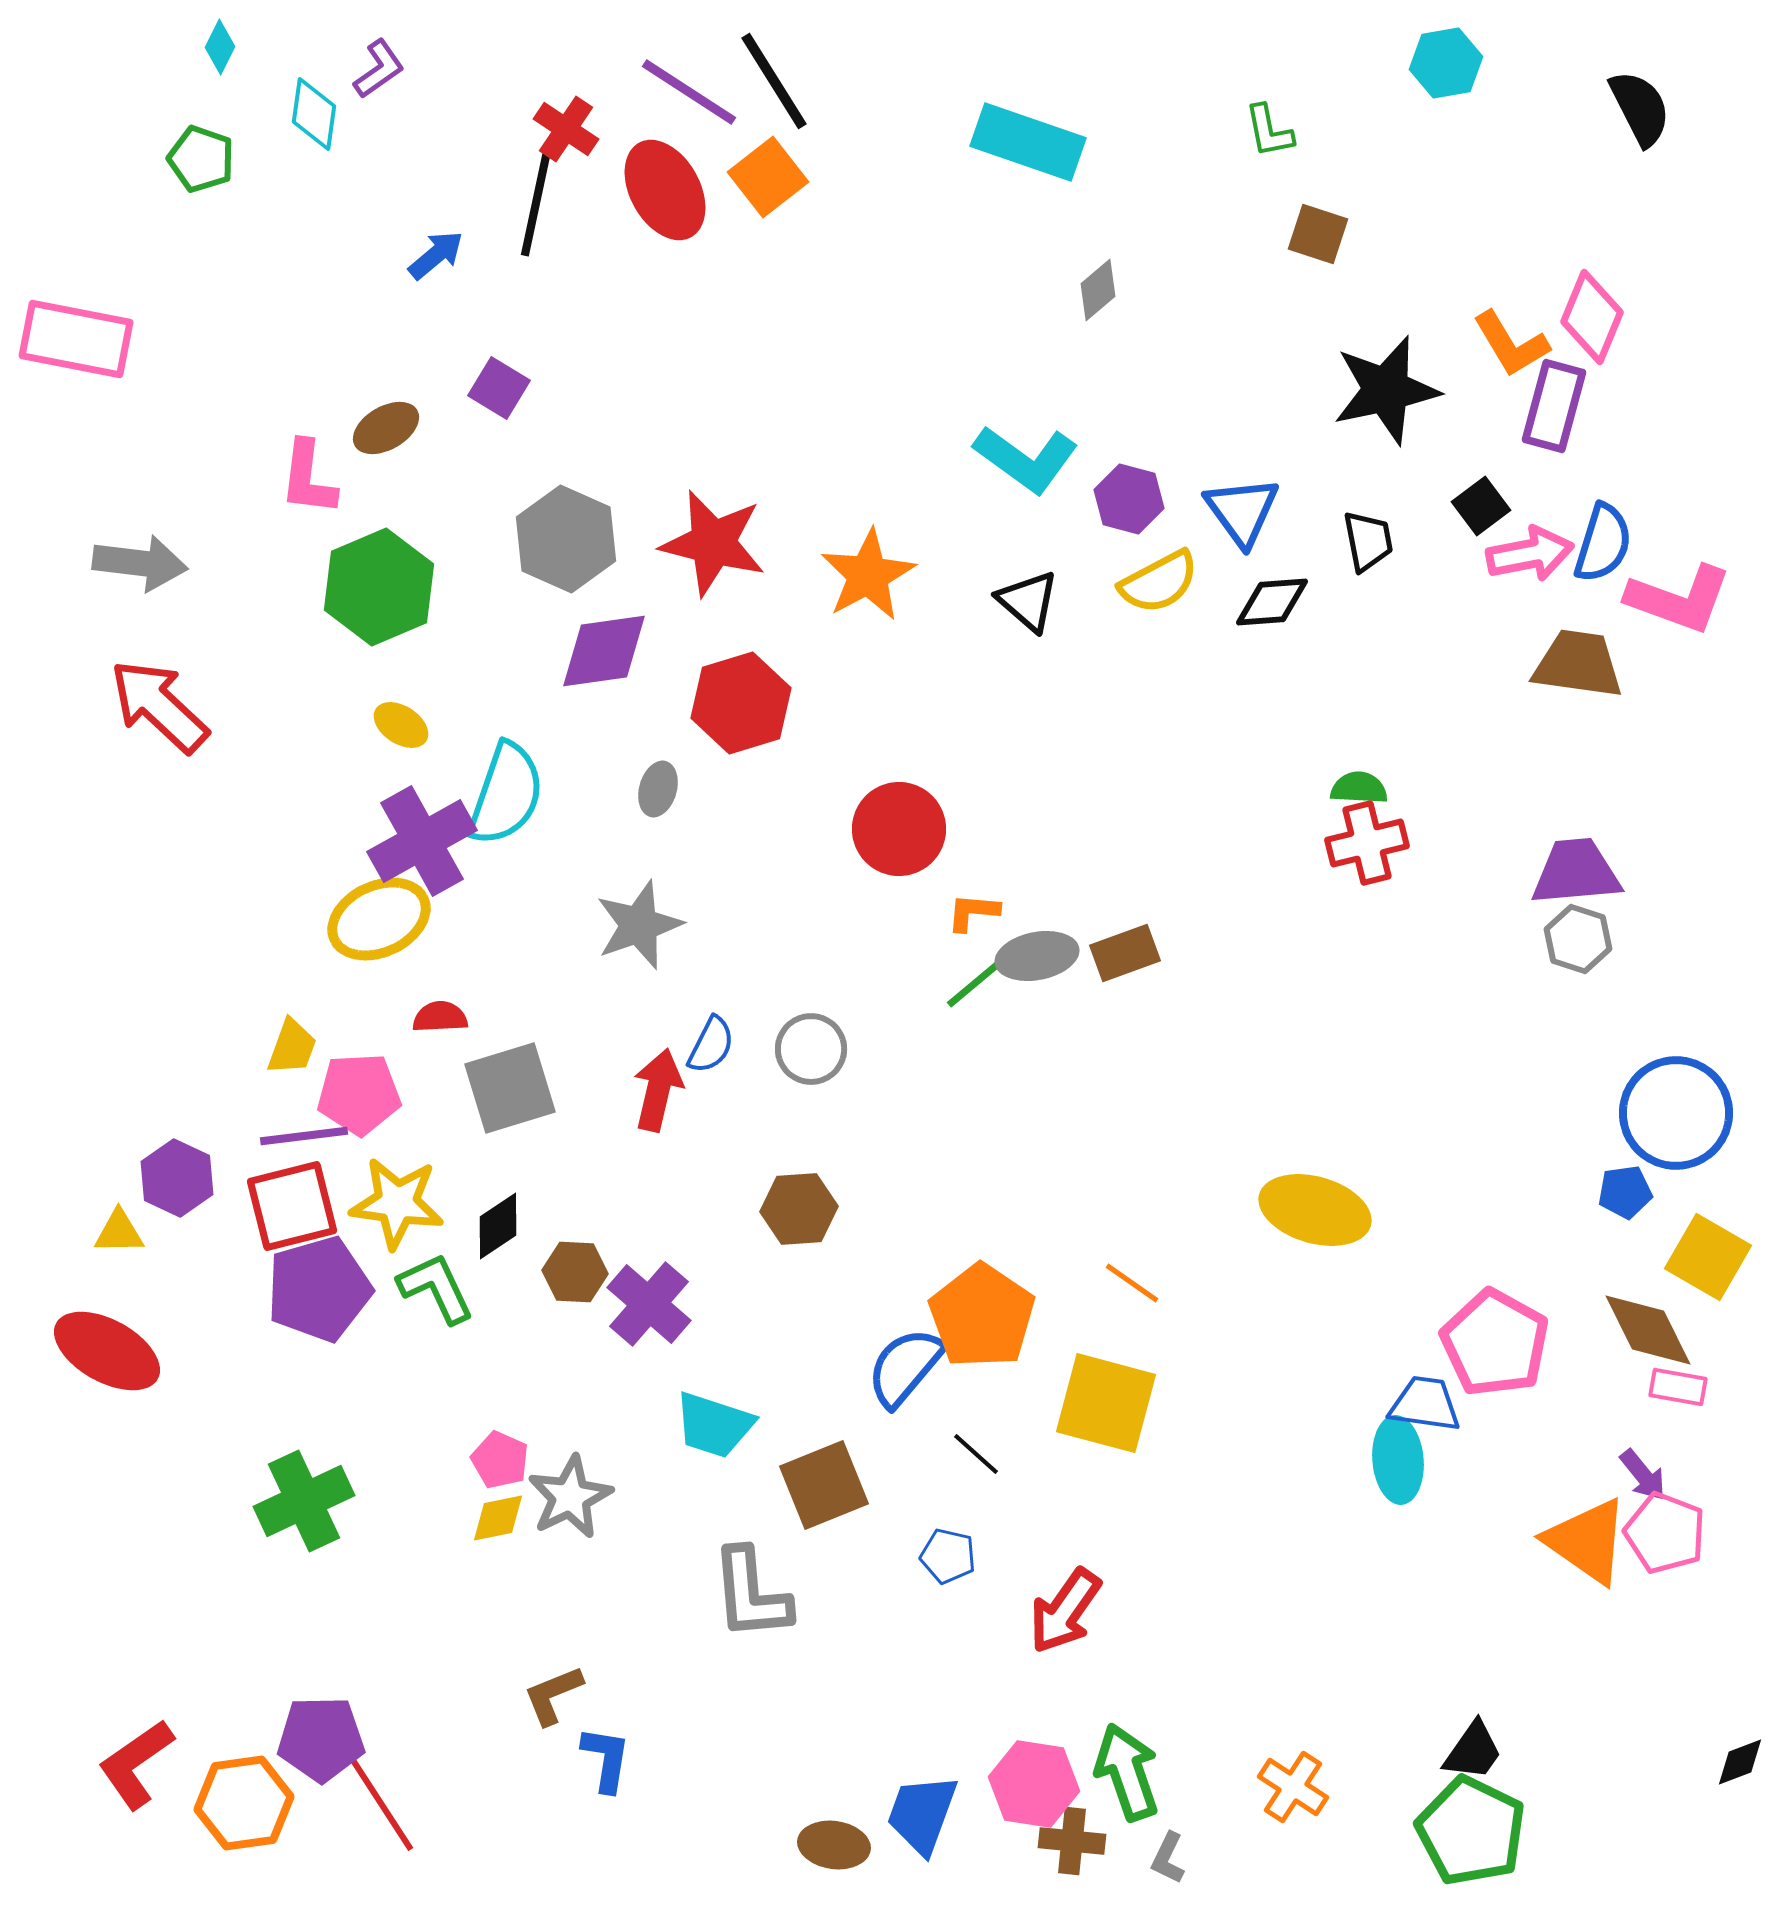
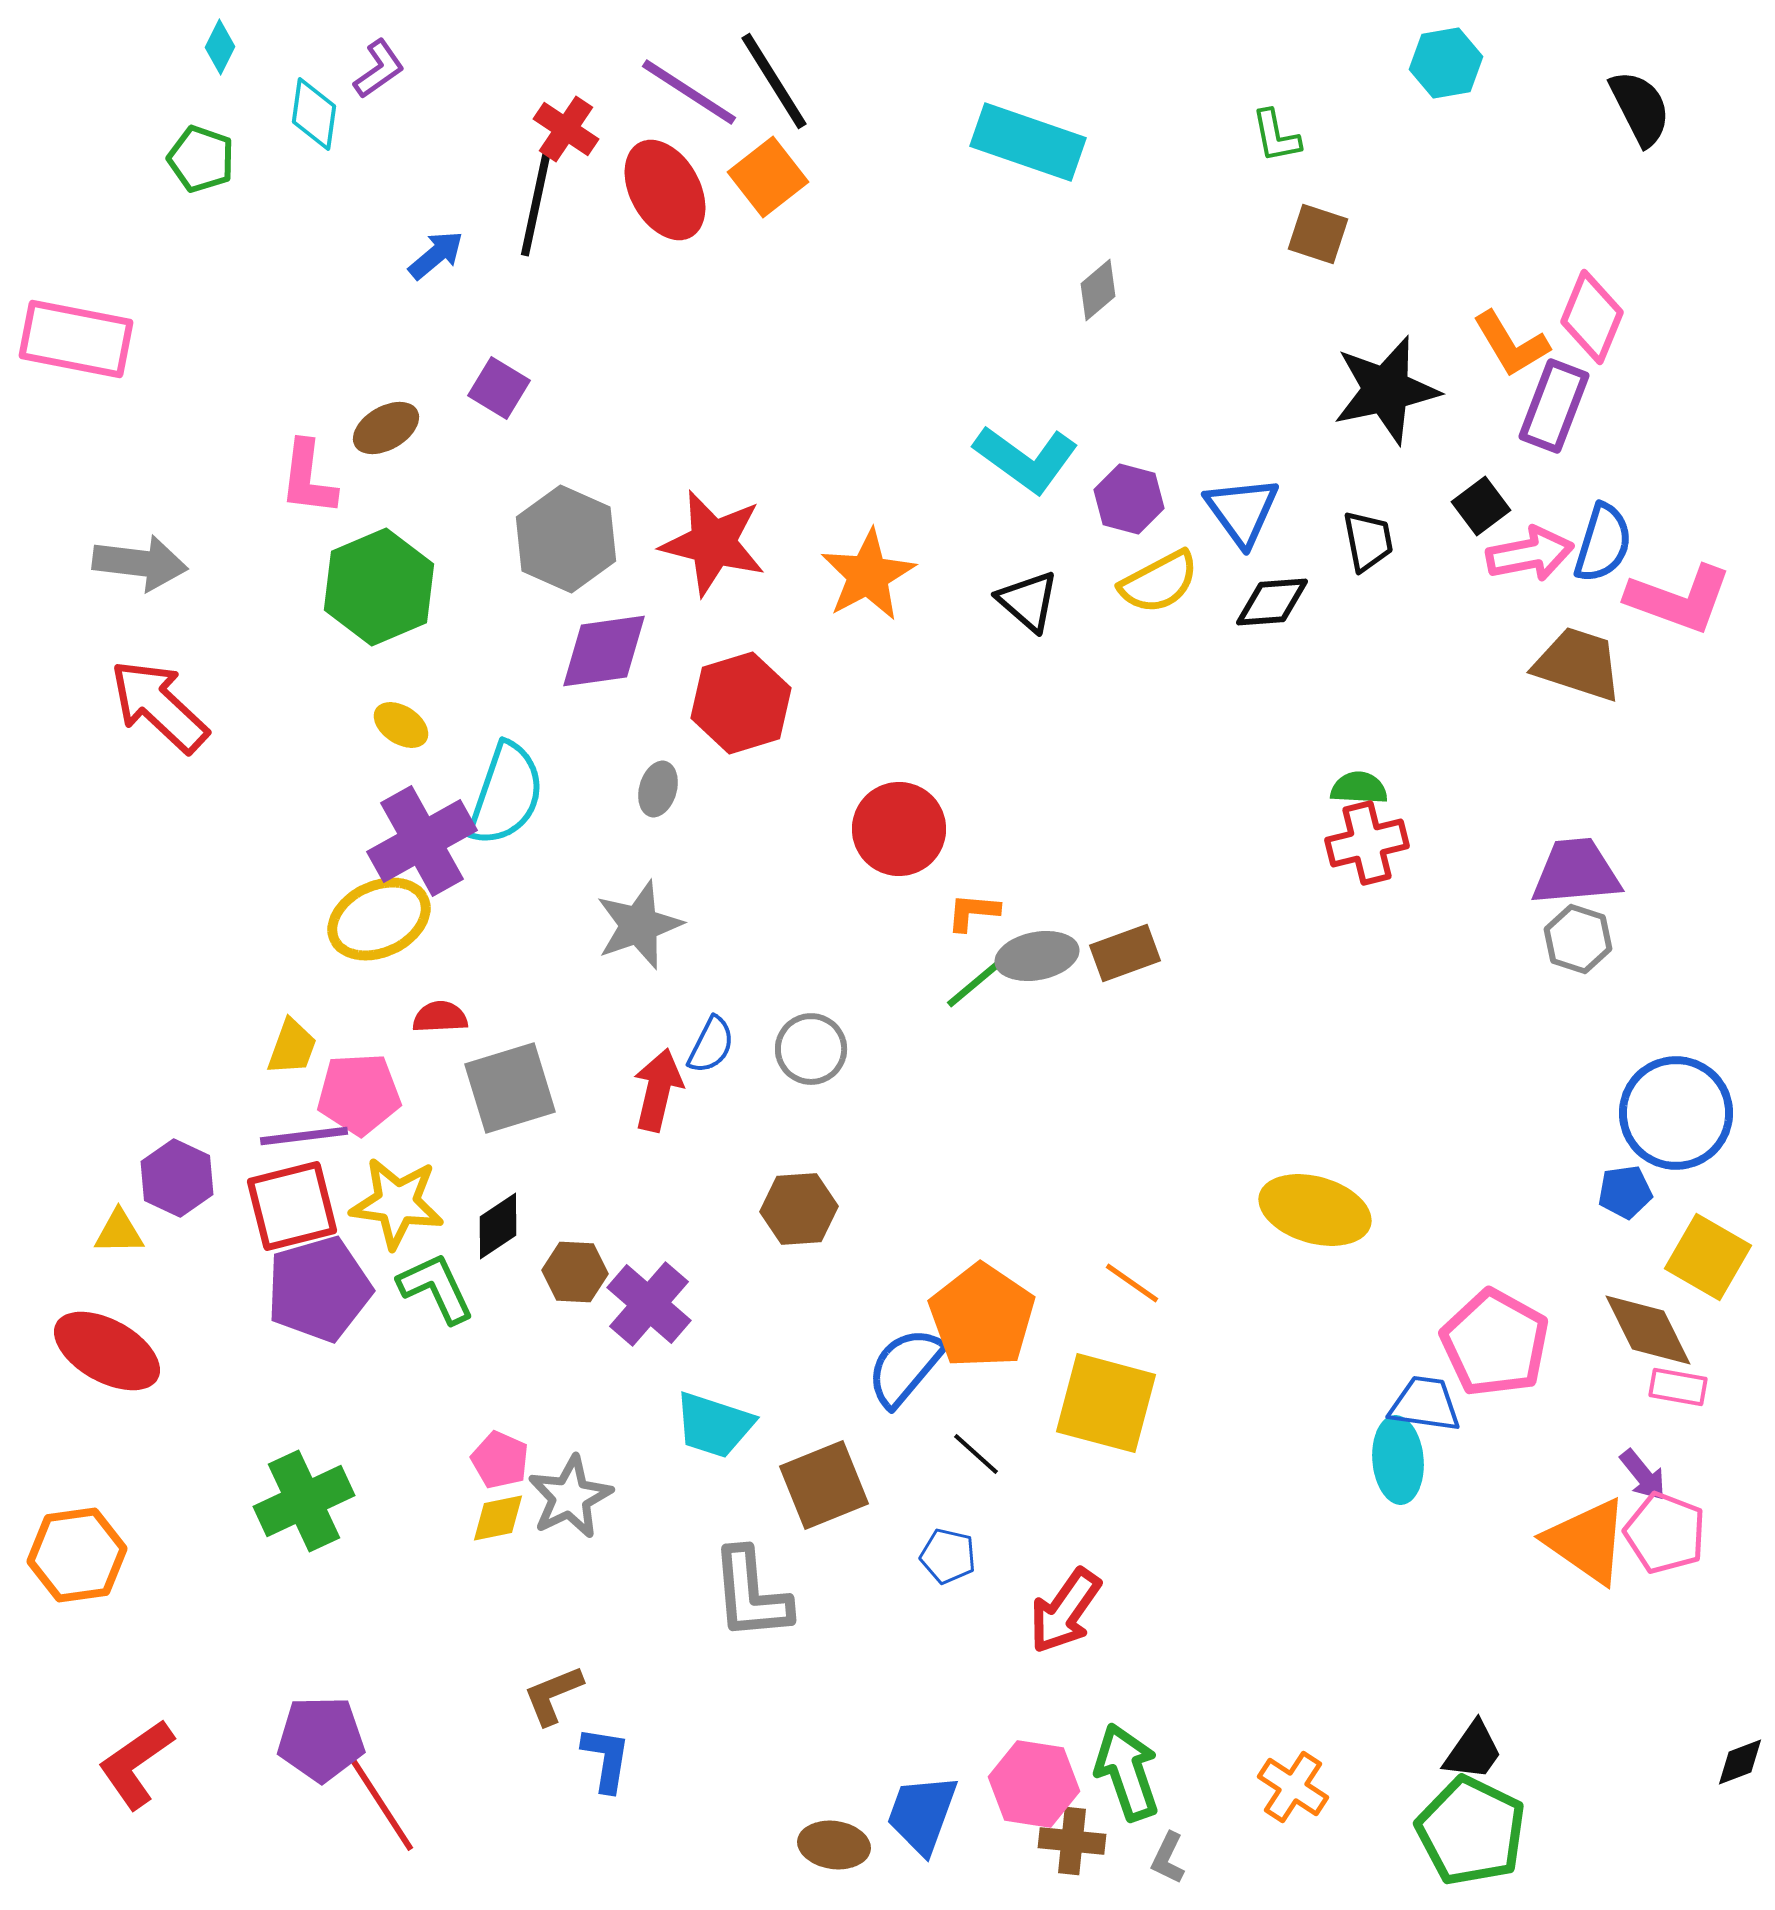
green L-shape at (1269, 131): moved 7 px right, 5 px down
purple rectangle at (1554, 406): rotated 6 degrees clockwise
brown trapezoid at (1578, 664): rotated 10 degrees clockwise
orange hexagon at (244, 1803): moved 167 px left, 248 px up
